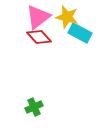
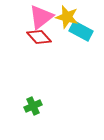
pink triangle: moved 3 px right
cyan rectangle: moved 1 px right, 2 px up
green cross: moved 1 px left, 1 px up
